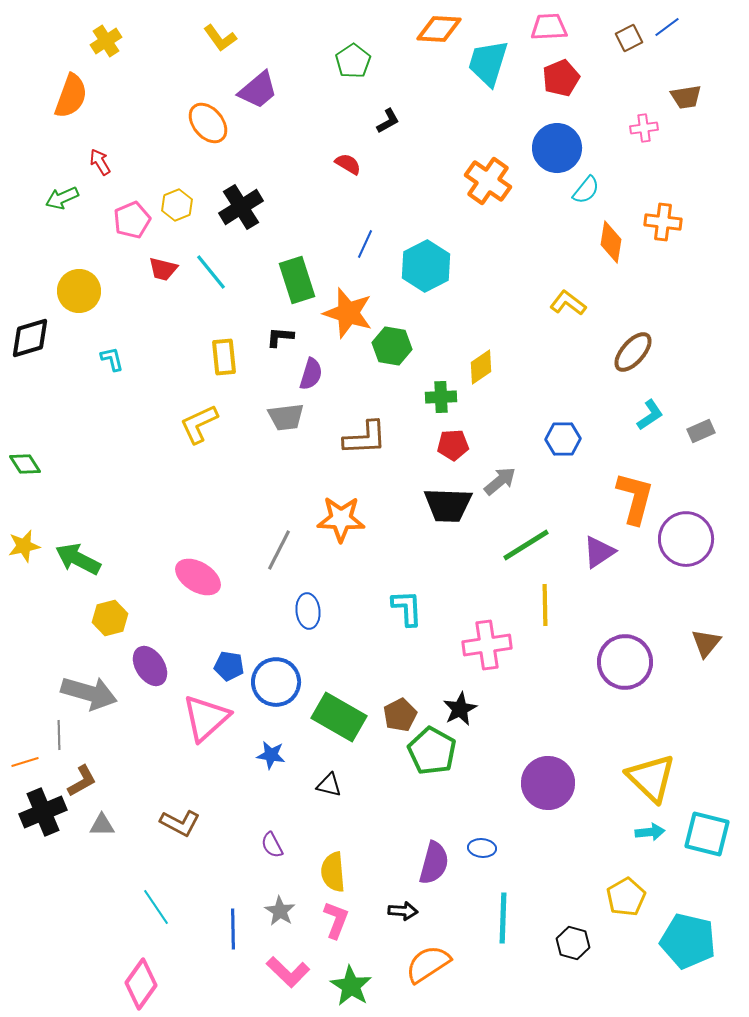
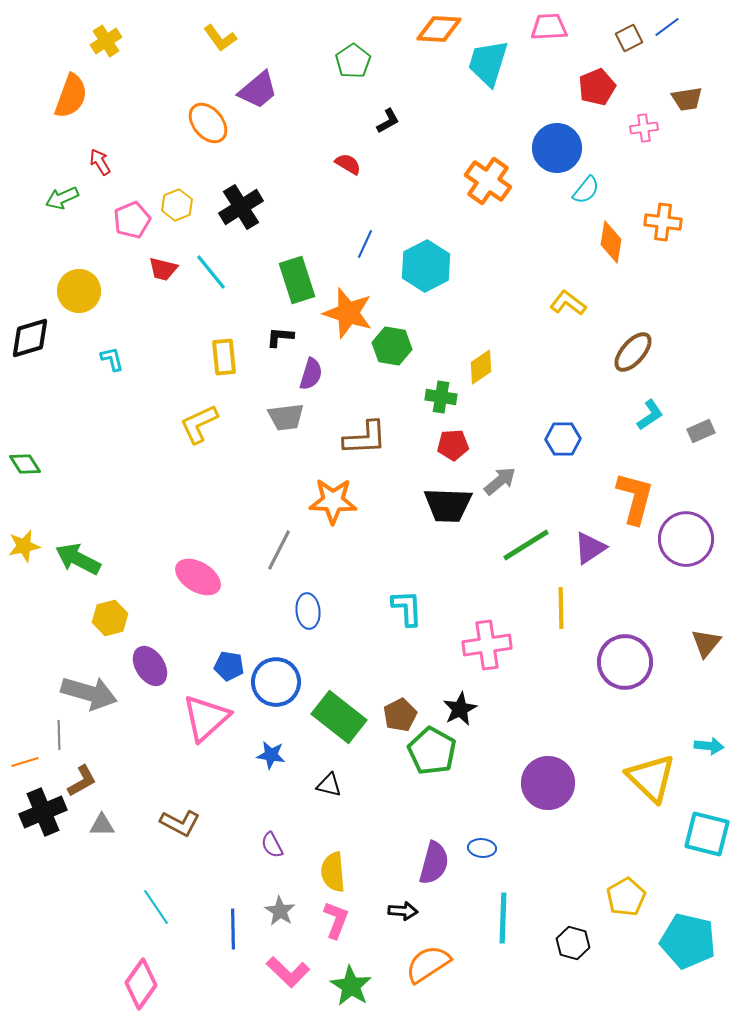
red pentagon at (561, 78): moved 36 px right, 9 px down
brown trapezoid at (686, 97): moved 1 px right, 2 px down
green cross at (441, 397): rotated 12 degrees clockwise
orange star at (341, 519): moved 8 px left, 18 px up
purple triangle at (599, 552): moved 9 px left, 4 px up
yellow line at (545, 605): moved 16 px right, 3 px down
green rectangle at (339, 717): rotated 8 degrees clockwise
cyan arrow at (650, 832): moved 59 px right, 86 px up; rotated 12 degrees clockwise
